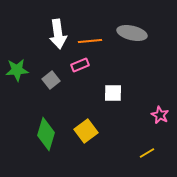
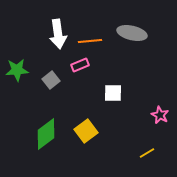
green diamond: rotated 36 degrees clockwise
